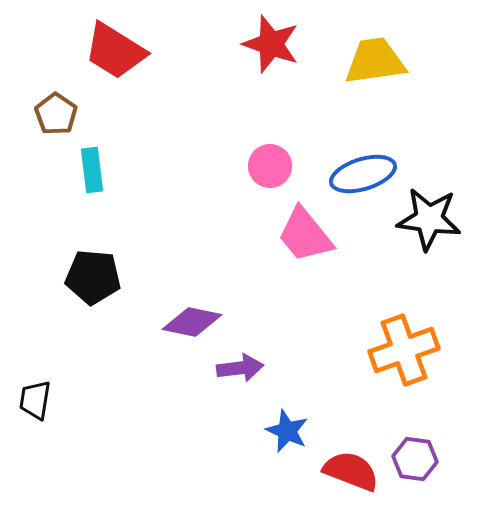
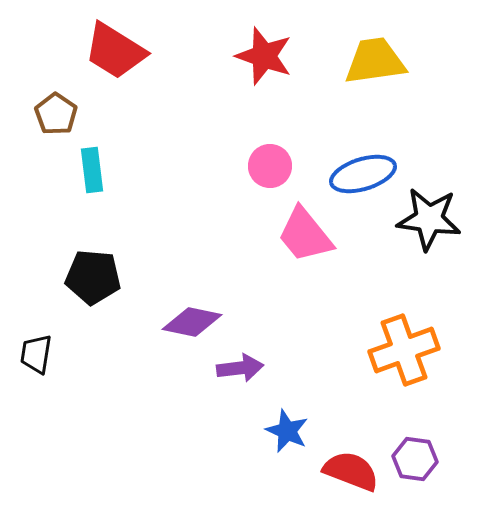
red star: moved 7 px left, 12 px down
black trapezoid: moved 1 px right, 46 px up
